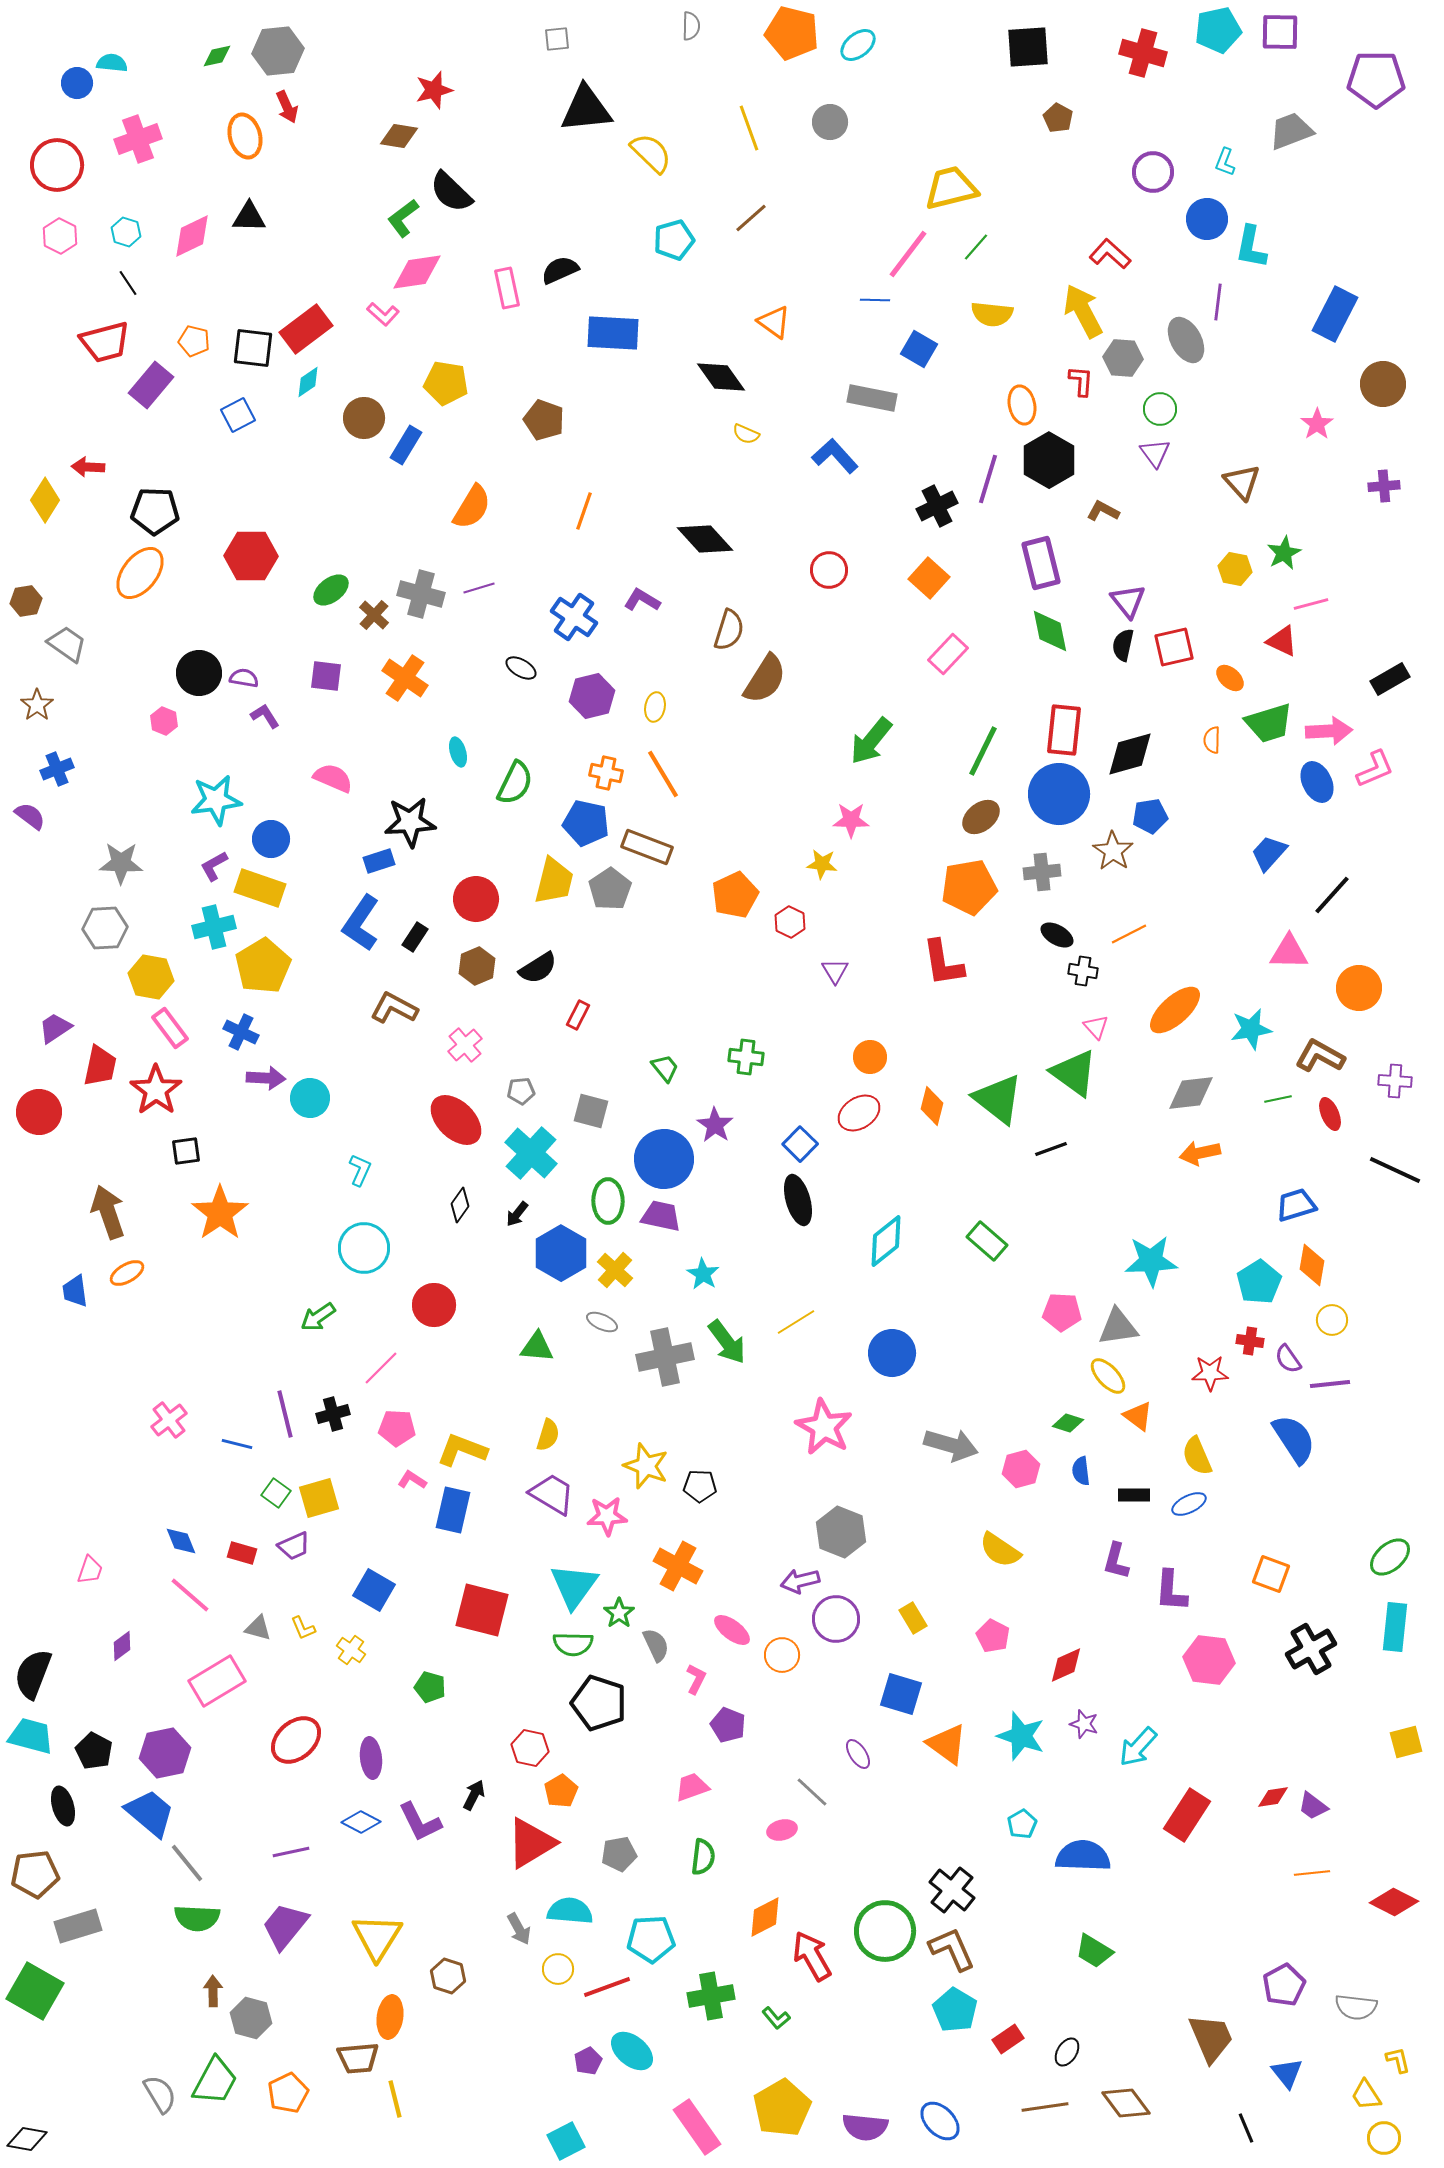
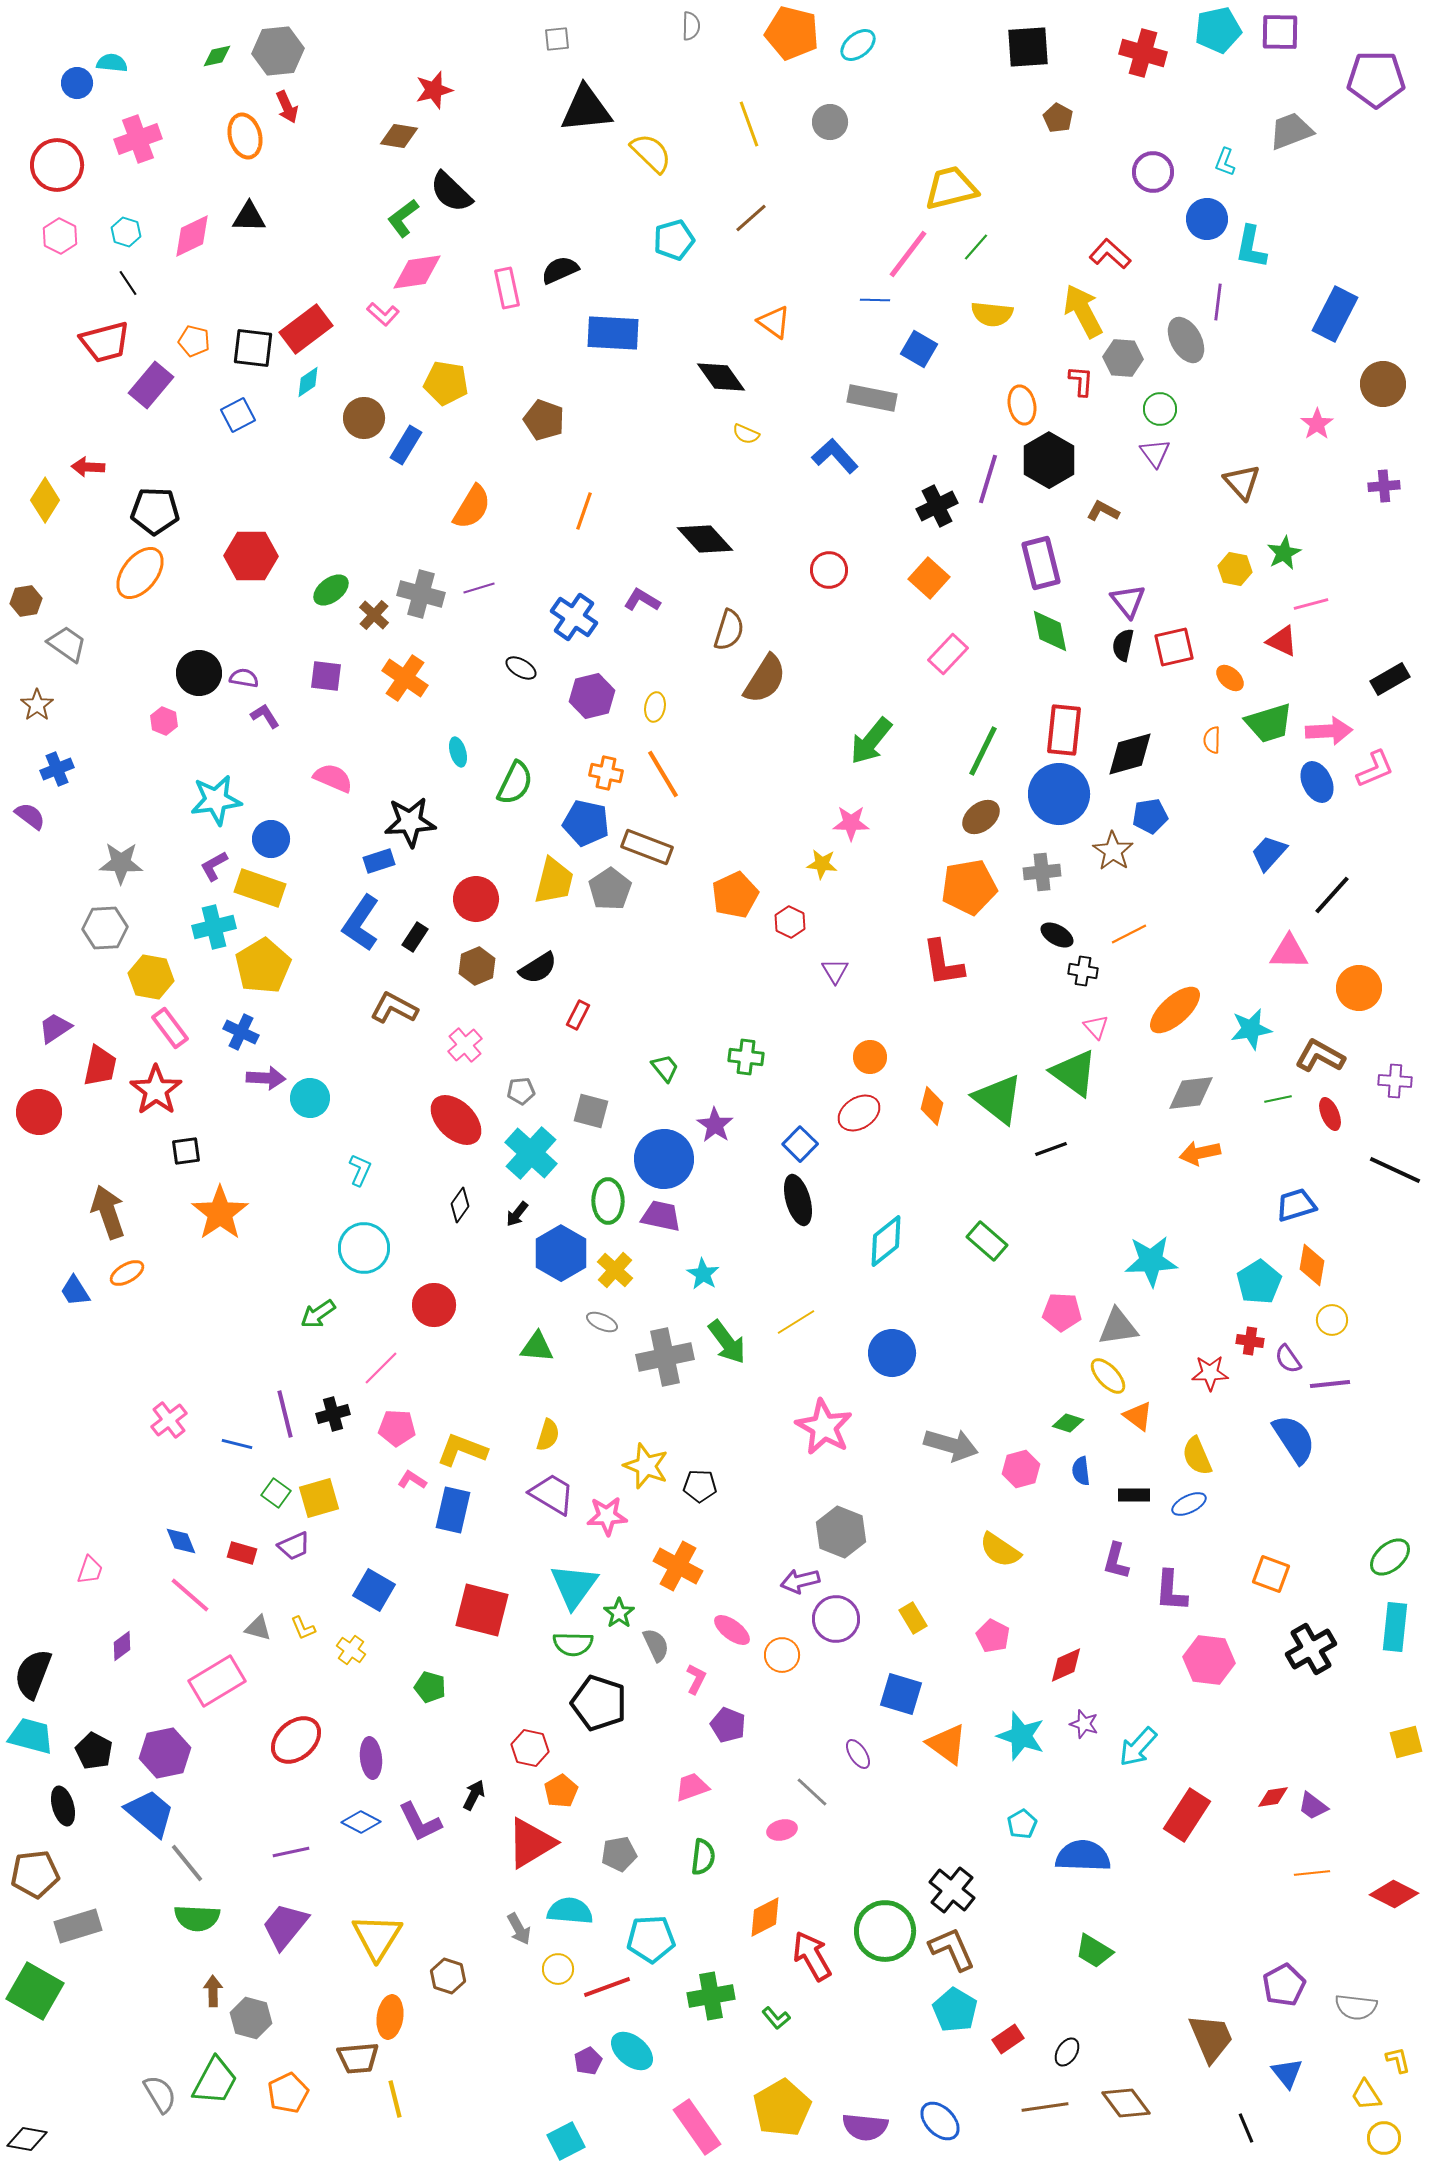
yellow line at (749, 128): moved 4 px up
pink star at (851, 820): moved 3 px down
blue trapezoid at (75, 1291): rotated 24 degrees counterclockwise
green arrow at (318, 1317): moved 3 px up
red diamond at (1394, 1902): moved 8 px up
